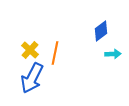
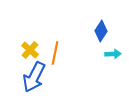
blue diamond: rotated 20 degrees counterclockwise
blue arrow: moved 2 px right, 1 px up
